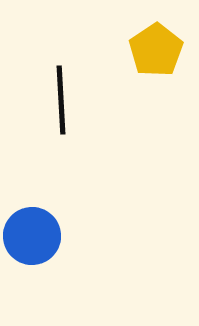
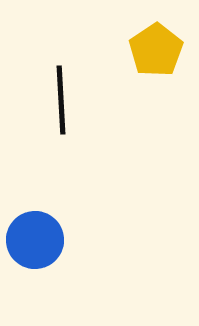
blue circle: moved 3 px right, 4 px down
